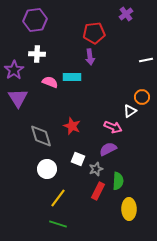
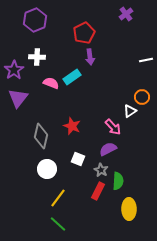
purple hexagon: rotated 15 degrees counterclockwise
red pentagon: moved 10 px left; rotated 20 degrees counterclockwise
white cross: moved 3 px down
cyan rectangle: rotated 36 degrees counterclockwise
pink semicircle: moved 1 px right, 1 px down
purple triangle: rotated 10 degrees clockwise
pink arrow: rotated 24 degrees clockwise
gray diamond: rotated 30 degrees clockwise
gray star: moved 5 px right, 1 px down; rotated 24 degrees counterclockwise
green line: rotated 24 degrees clockwise
